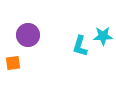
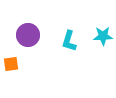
cyan L-shape: moved 11 px left, 5 px up
orange square: moved 2 px left, 1 px down
